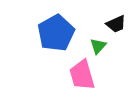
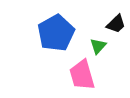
black trapezoid: rotated 20 degrees counterclockwise
